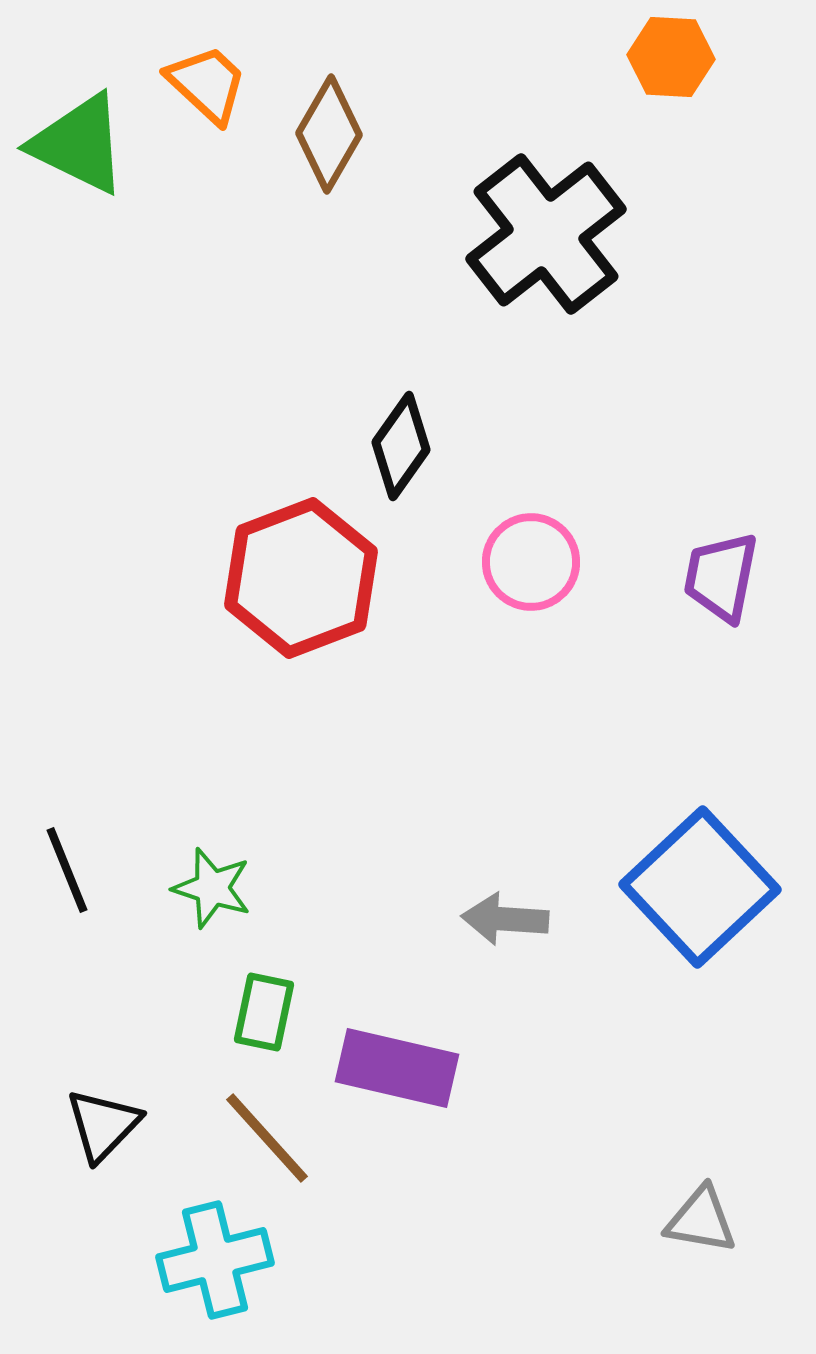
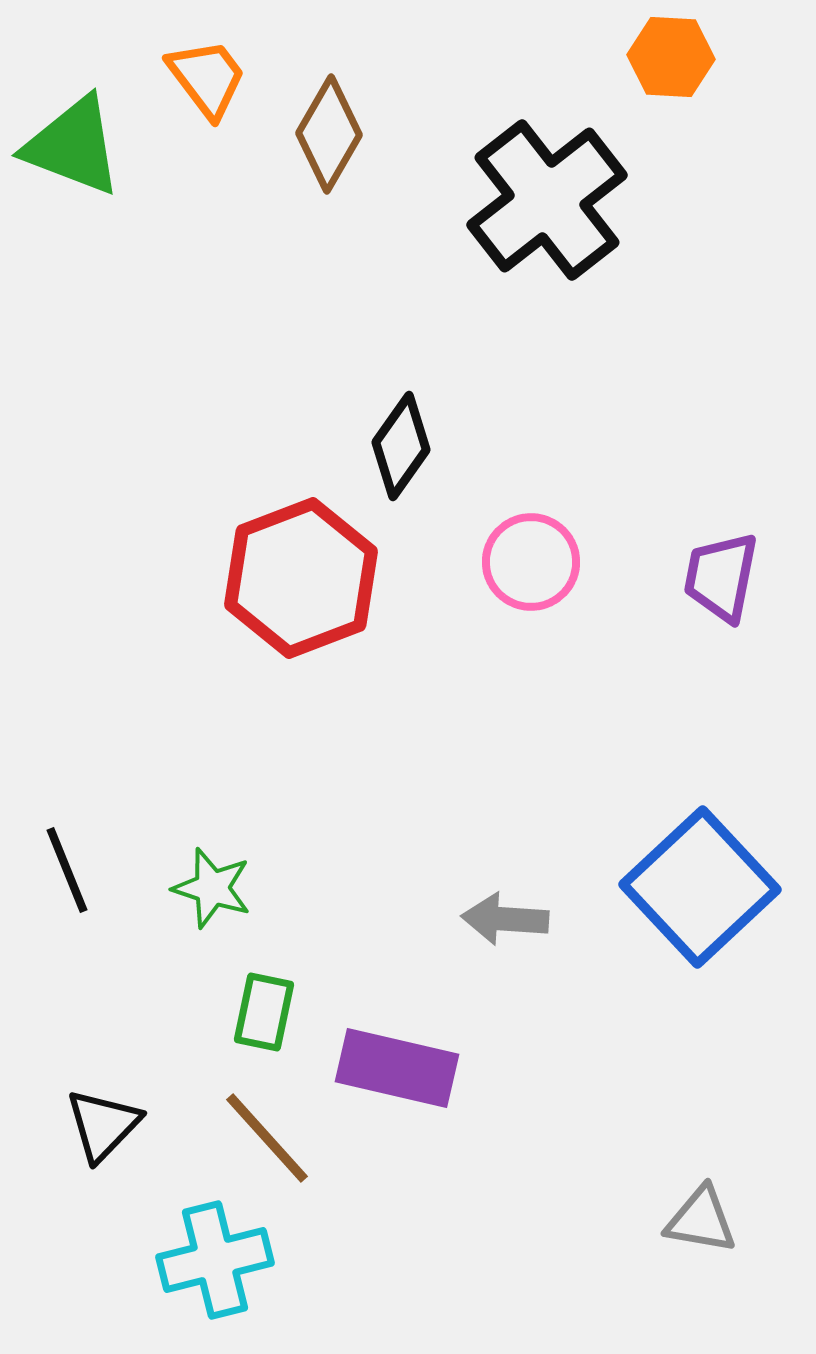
orange trapezoid: moved 6 px up; rotated 10 degrees clockwise
green triangle: moved 6 px left, 2 px down; rotated 5 degrees counterclockwise
black cross: moved 1 px right, 34 px up
